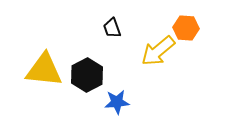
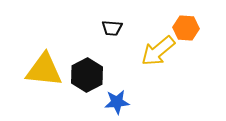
black trapezoid: rotated 65 degrees counterclockwise
